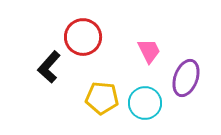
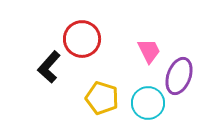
red circle: moved 1 px left, 2 px down
purple ellipse: moved 7 px left, 2 px up
yellow pentagon: rotated 12 degrees clockwise
cyan circle: moved 3 px right
